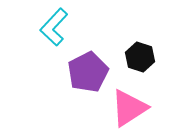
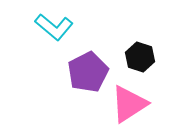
cyan L-shape: rotated 93 degrees counterclockwise
pink triangle: moved 4 px up
